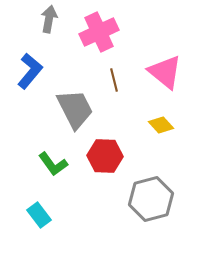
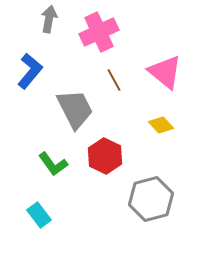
brown line: rotated 15 degrees counterclockwise
red hexagon: rotated 24 degrees clockwise
